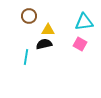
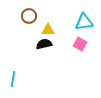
cyan line: moved 13 px left, 22 px down
